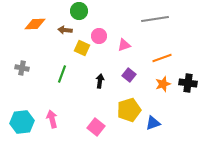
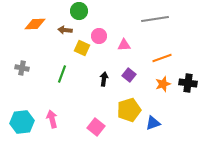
pink triangle: rotated 16 degrees clockwise
black arrow: moved 4 px right, 2 px up
